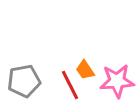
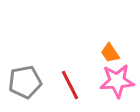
orange trapezoid: moved 25 px right, 17 px up
gray pentagon: moved 1 px right, 1 px down
